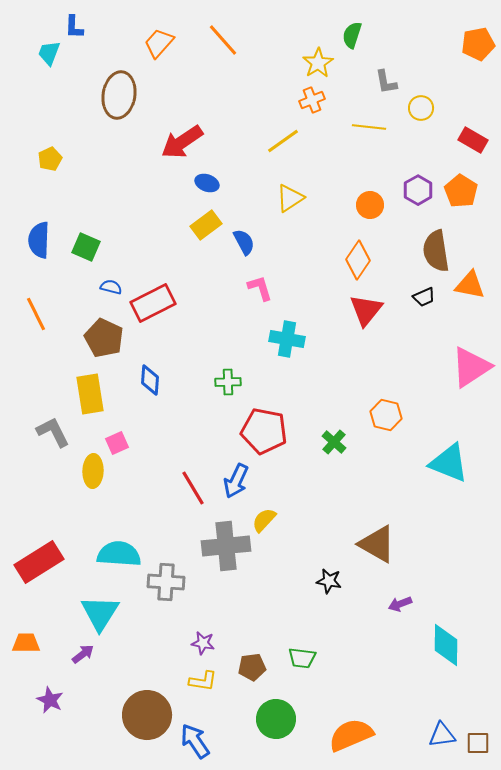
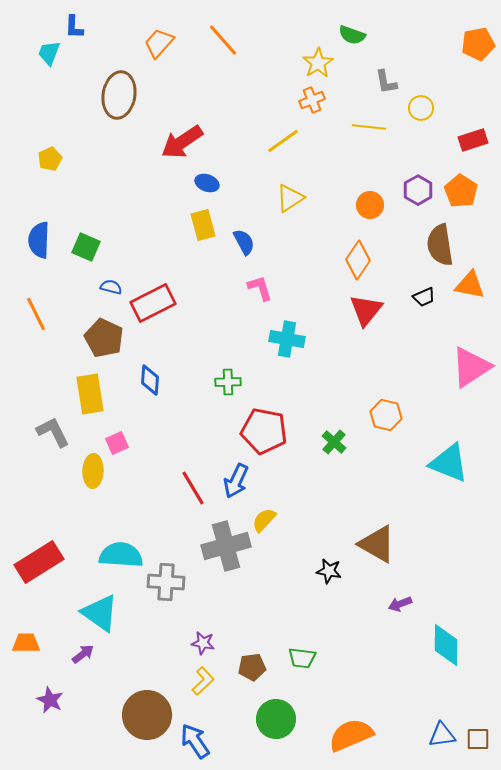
green semicircle at (352, 35): rotated 88 degrees counterclockwise
red rectangle at (473, 140): rotated 48 degrees counterclockwise
yellow rectangle at (206, 225): moved 3 px left; rotated 68 degrees counterclockwise
brown semicircle at (436, 251): moved 4 px right, 6 px up
gray cross at (226, 546): rotated 9 degrees counterclockwise
cyan semicircle at (119, 554): moved 2 px right, 1 px down
black star at (329, 581): moved 10 px up
cyan triangle at (100, 613): rotated 27 degrees counterclockwise
yellow L-shape at (203, 681): rotated 52 degrees counterclockwise
brown square at (478, 743): moved 4 px up
